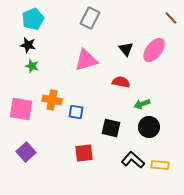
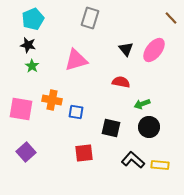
gray rectangle: rotated 10 degrees counterclockwise
pink triangle: moved 10 px left
green star: rotated 16 degrees clockwise
